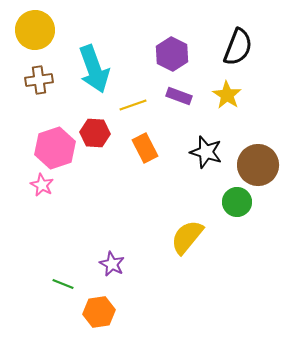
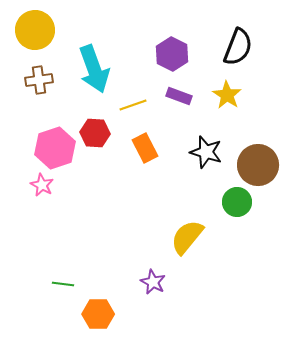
purple star: moved 41 px right, 18 px down
green line: rotated 15 degrees counterclockwise
orange hexagon: moved 1 px left, 2 px down; rotated 8 degrees clockwise
